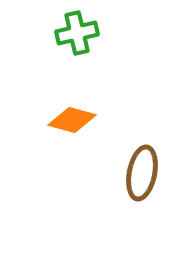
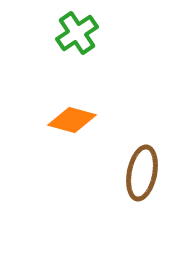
green cross: rotated 21 degrees counterclockwise
